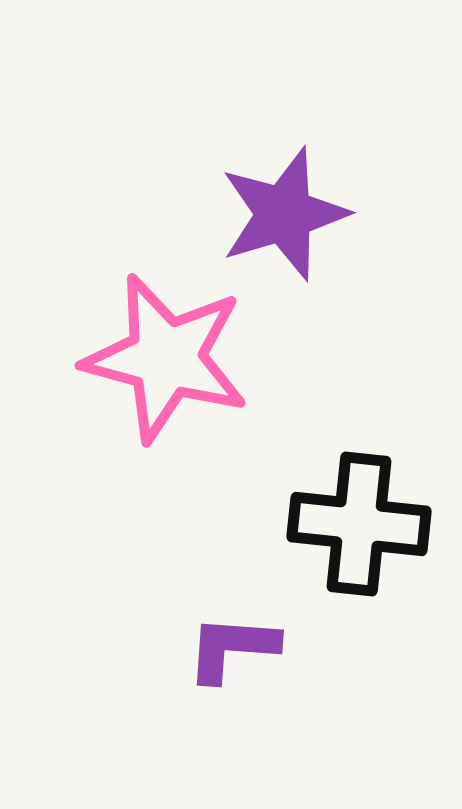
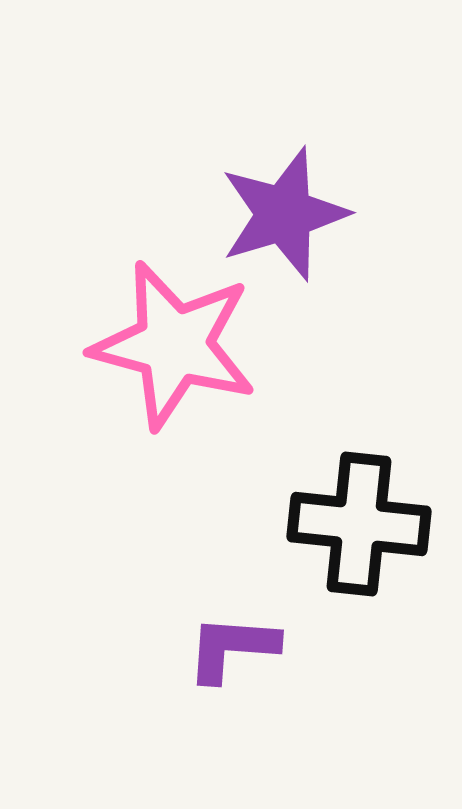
pink star: moved 8 px right, 13 px up
